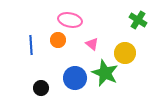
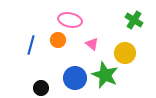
green cross: moved 4 px left
blue line: rotated 18 degrees clockwise
green star: moved 2 px down
